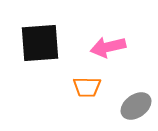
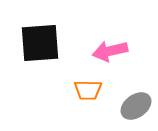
pink arrow: moved 2 px right, 4 px down
orange trapezoid: moved 1 px right, 3 px down
